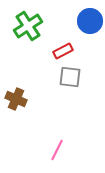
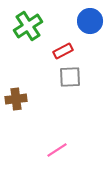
gray square: rotated 10 degrees counterclockwise
brown cross: rotated 30 degrees counterclockwise
pink line: rotated 30 degrees clockwise
